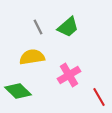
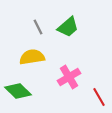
pink cross: moved 2 px down
